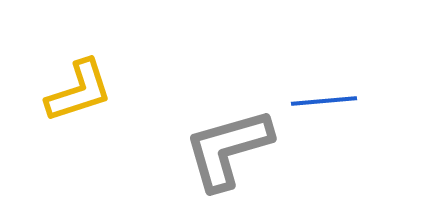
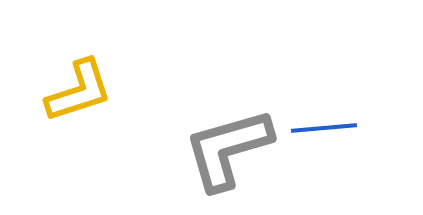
blue line: moved 27 px down
